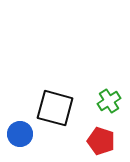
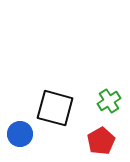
red pentagon: rotated 24 degrees clockwise
